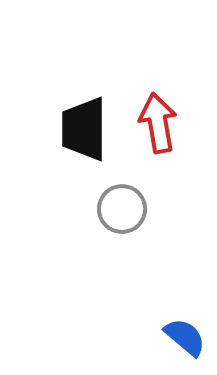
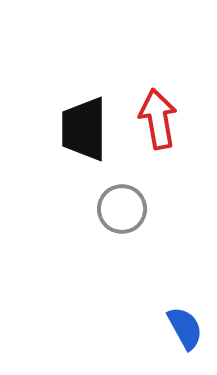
red arrow: moved 4 px up
blue semicircle: moved 9 px up; rotated 21 degrees clockwise
